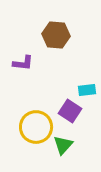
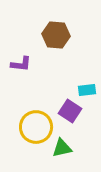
purple L-shape: moved 2 px left, 1 px down
green triangle: moved 1 px left, 3 px down; rotated 35 degrees clockwise
